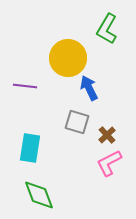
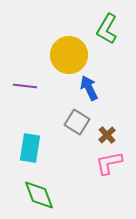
yellow circle: moved 1 px right, 3 px up
gray square: rotated 15 degrees clockwise
pink L-shape: rotated 16 degrees clockwise
